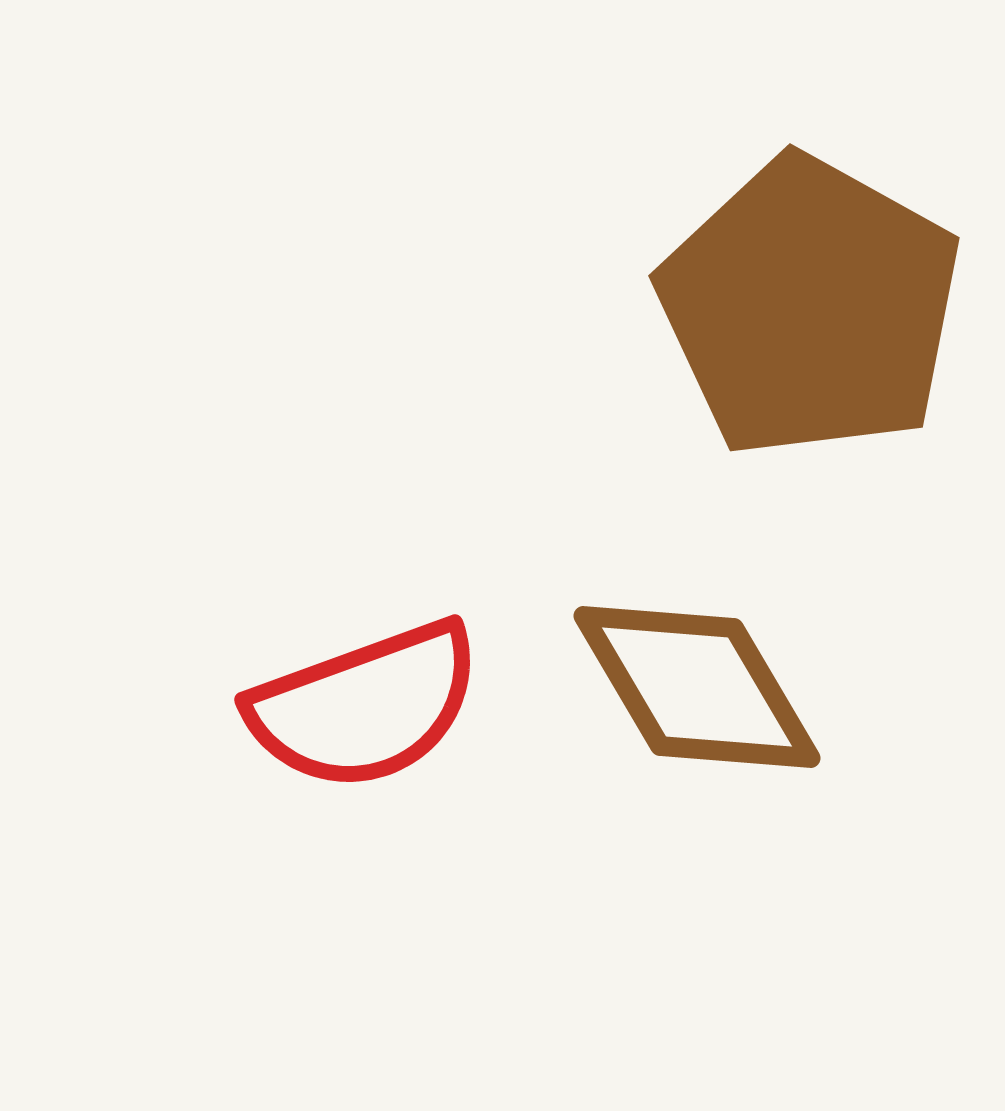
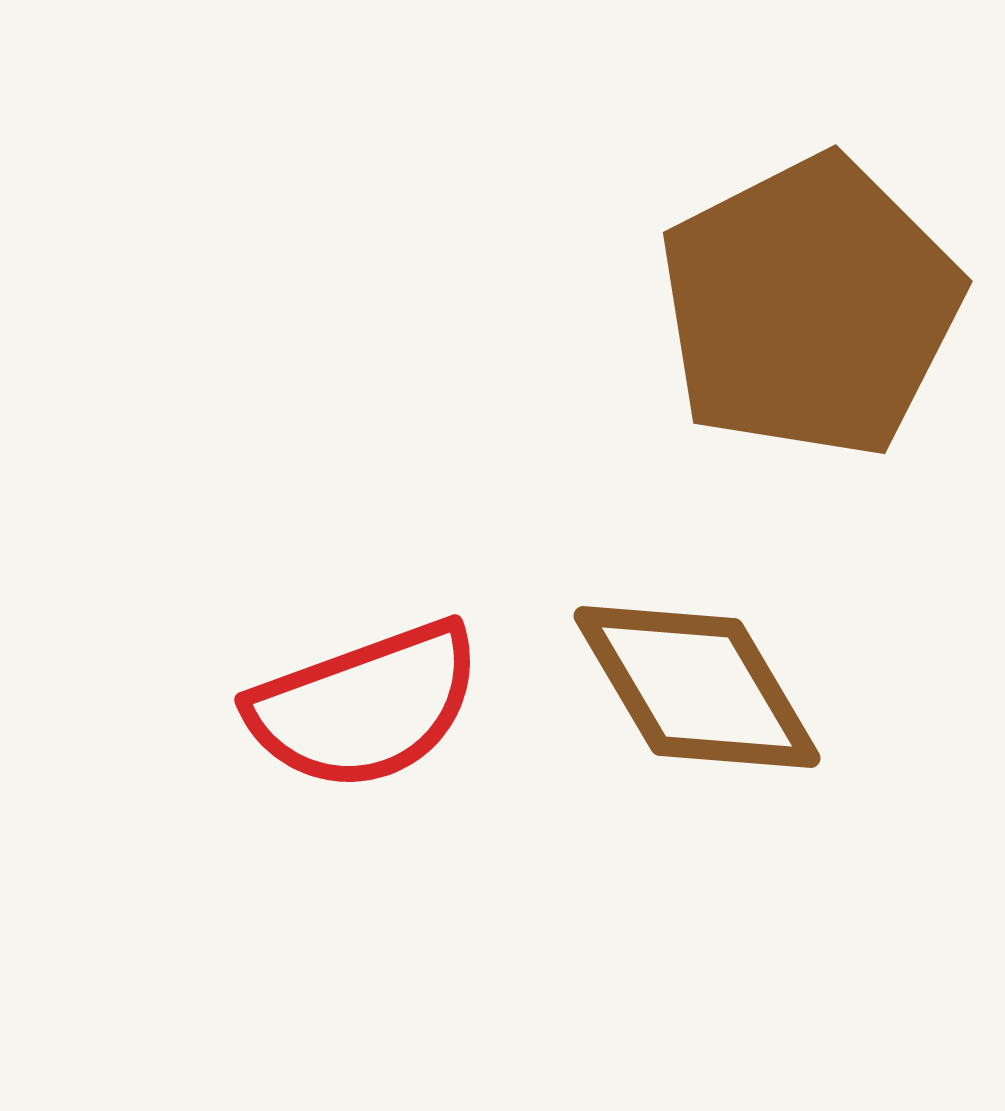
brown pentagon: rotated 16 degrees clockwise
